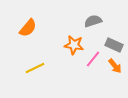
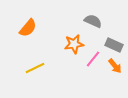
gray semicircle: rotated 42 degrees clockwise
orange star: moved 1 px up; rotated 18 degrees counterclockwise
